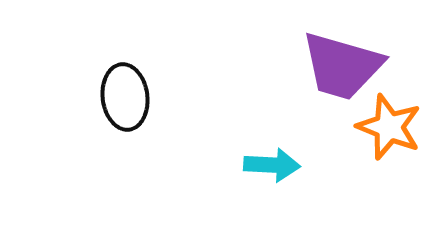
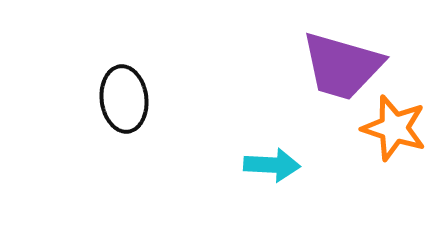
black ellipse: moved 1 px left, 2 px down
orange star: moved 5 px right, 1 px down; rotated 4 degrees counterclockwise
